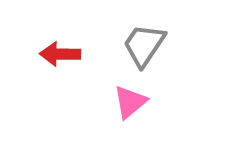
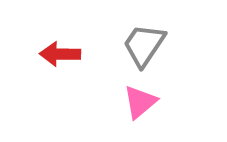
pink triangle: moved 10 px right
